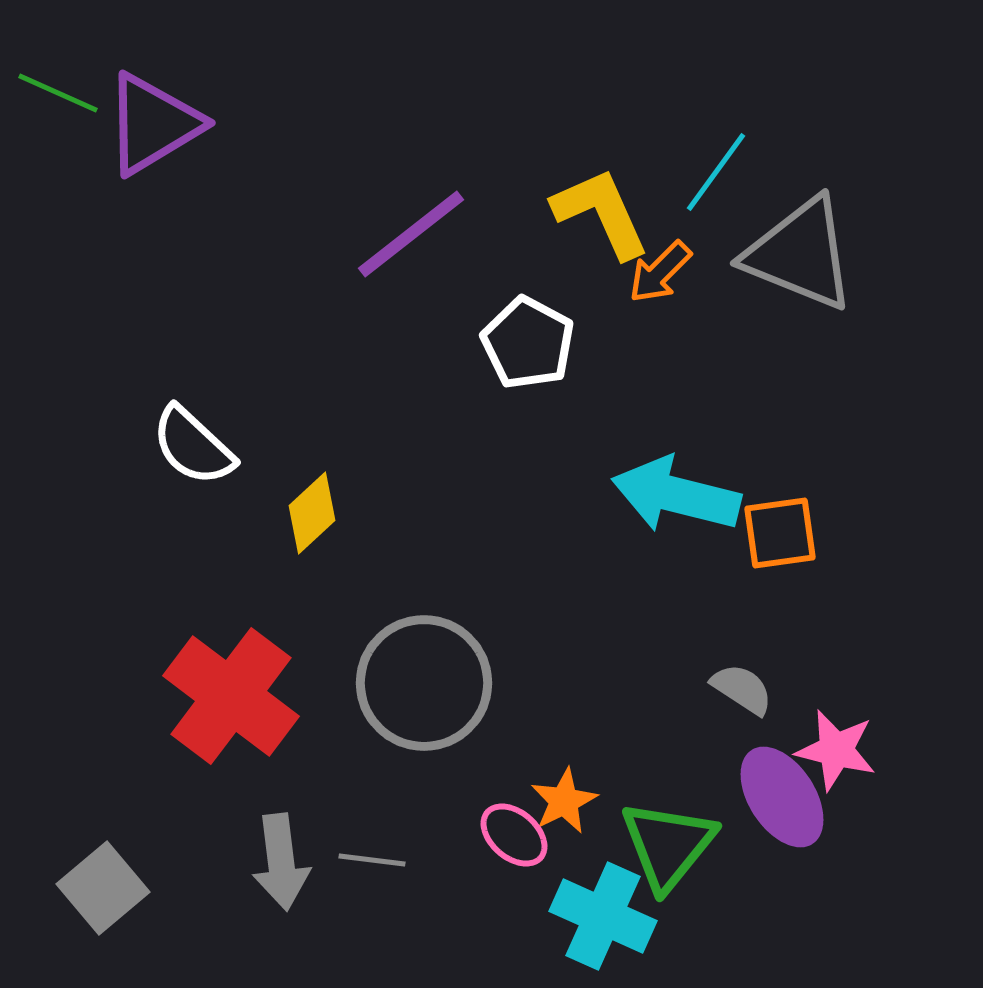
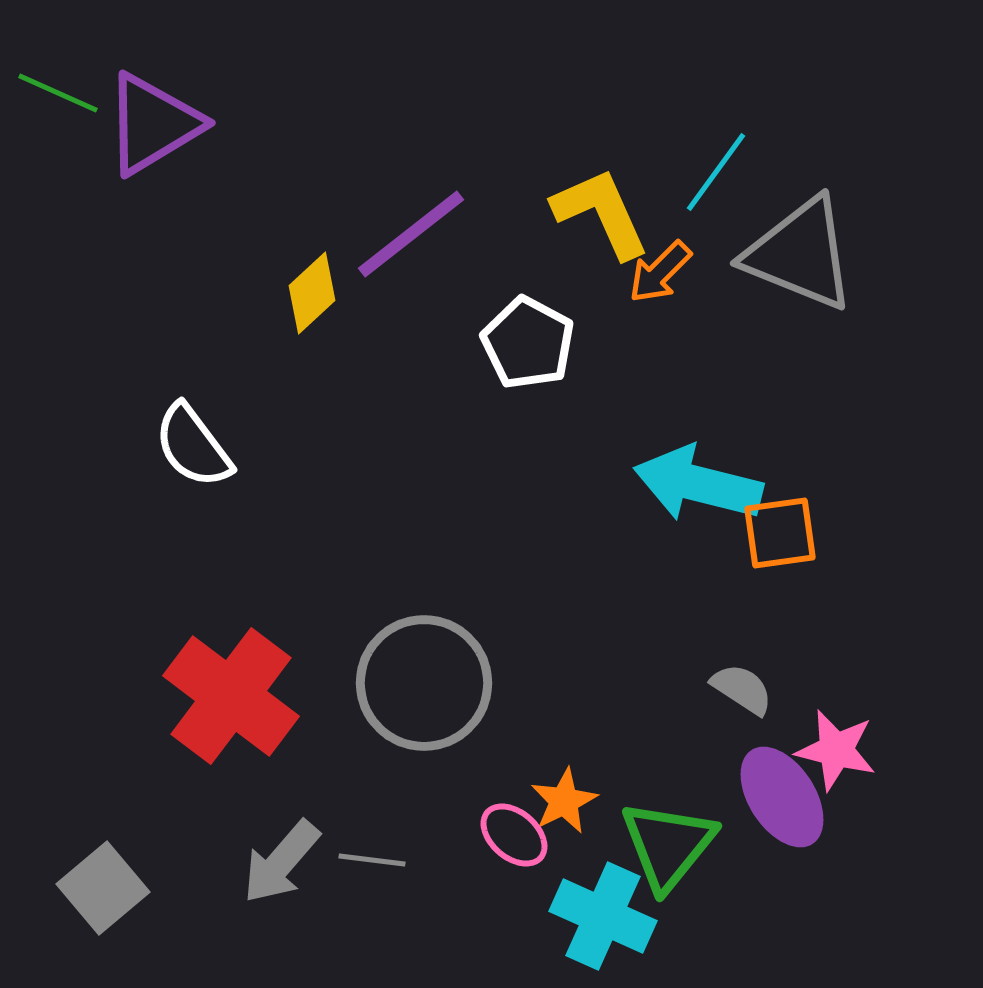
white semicircle: rotated 10 degrees clockwise
cyan arrow: moved 22 px right, 11 px up
yellow diamond: moved 220 px up
gray arrow: rotated 48 degrees clockwise
